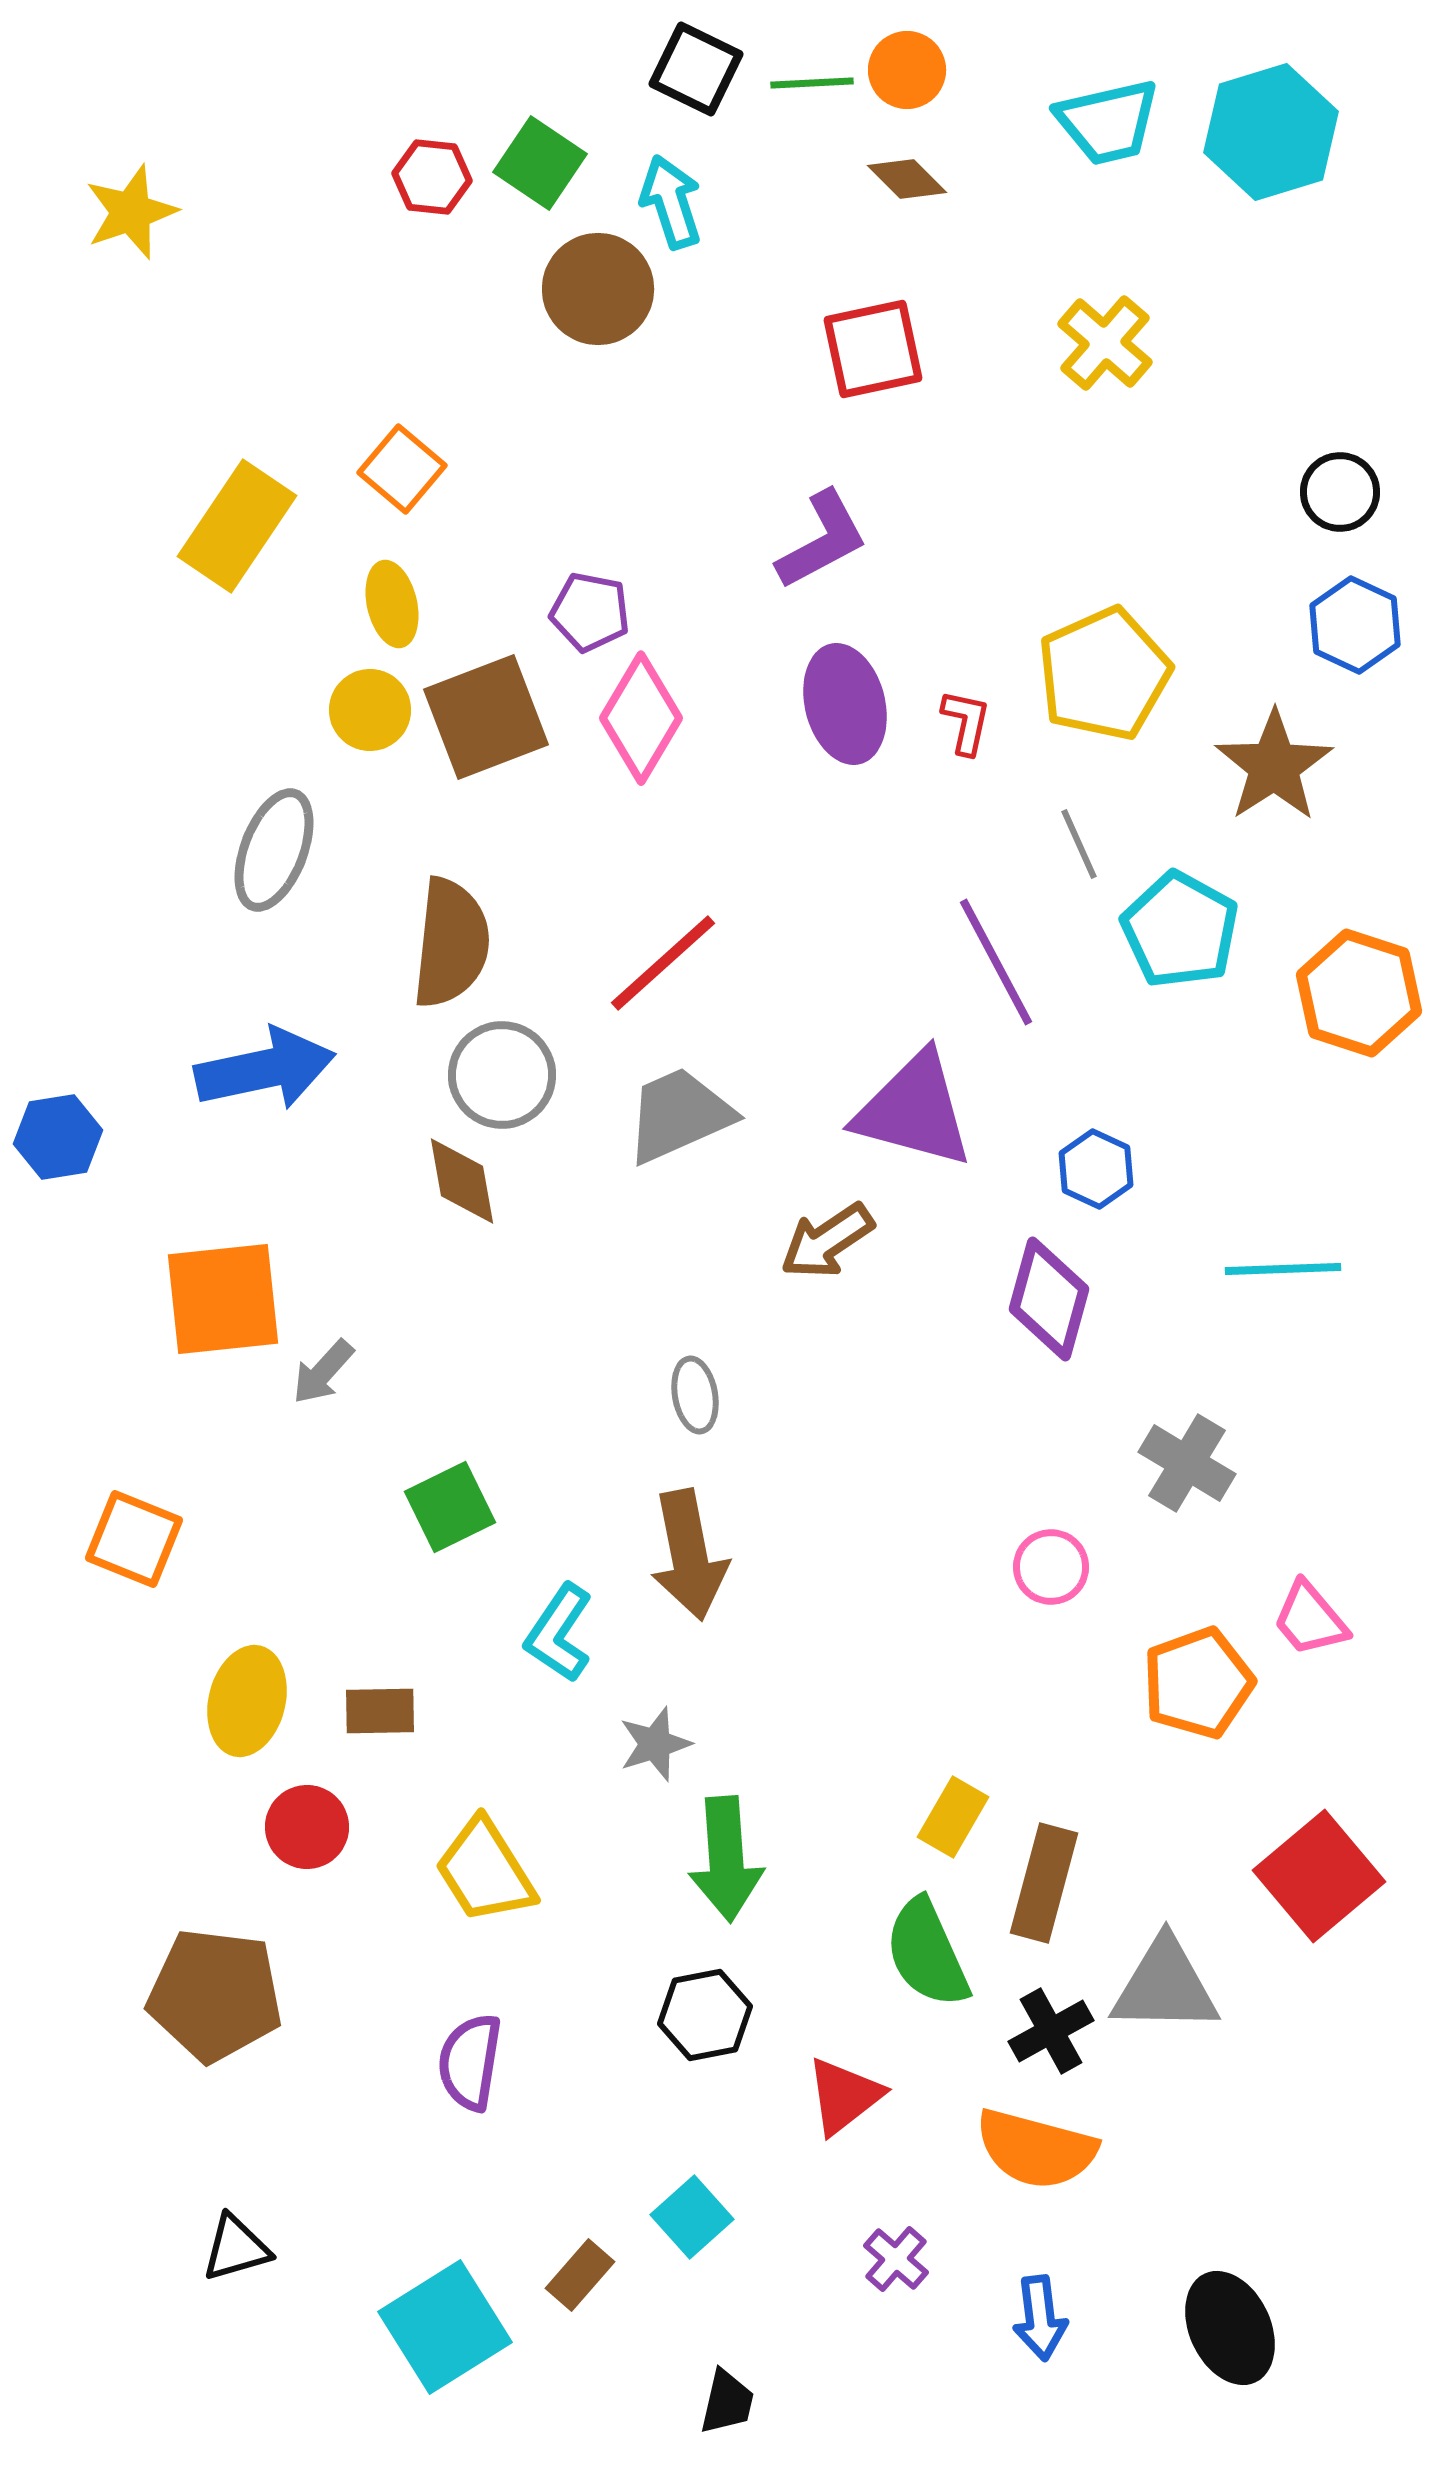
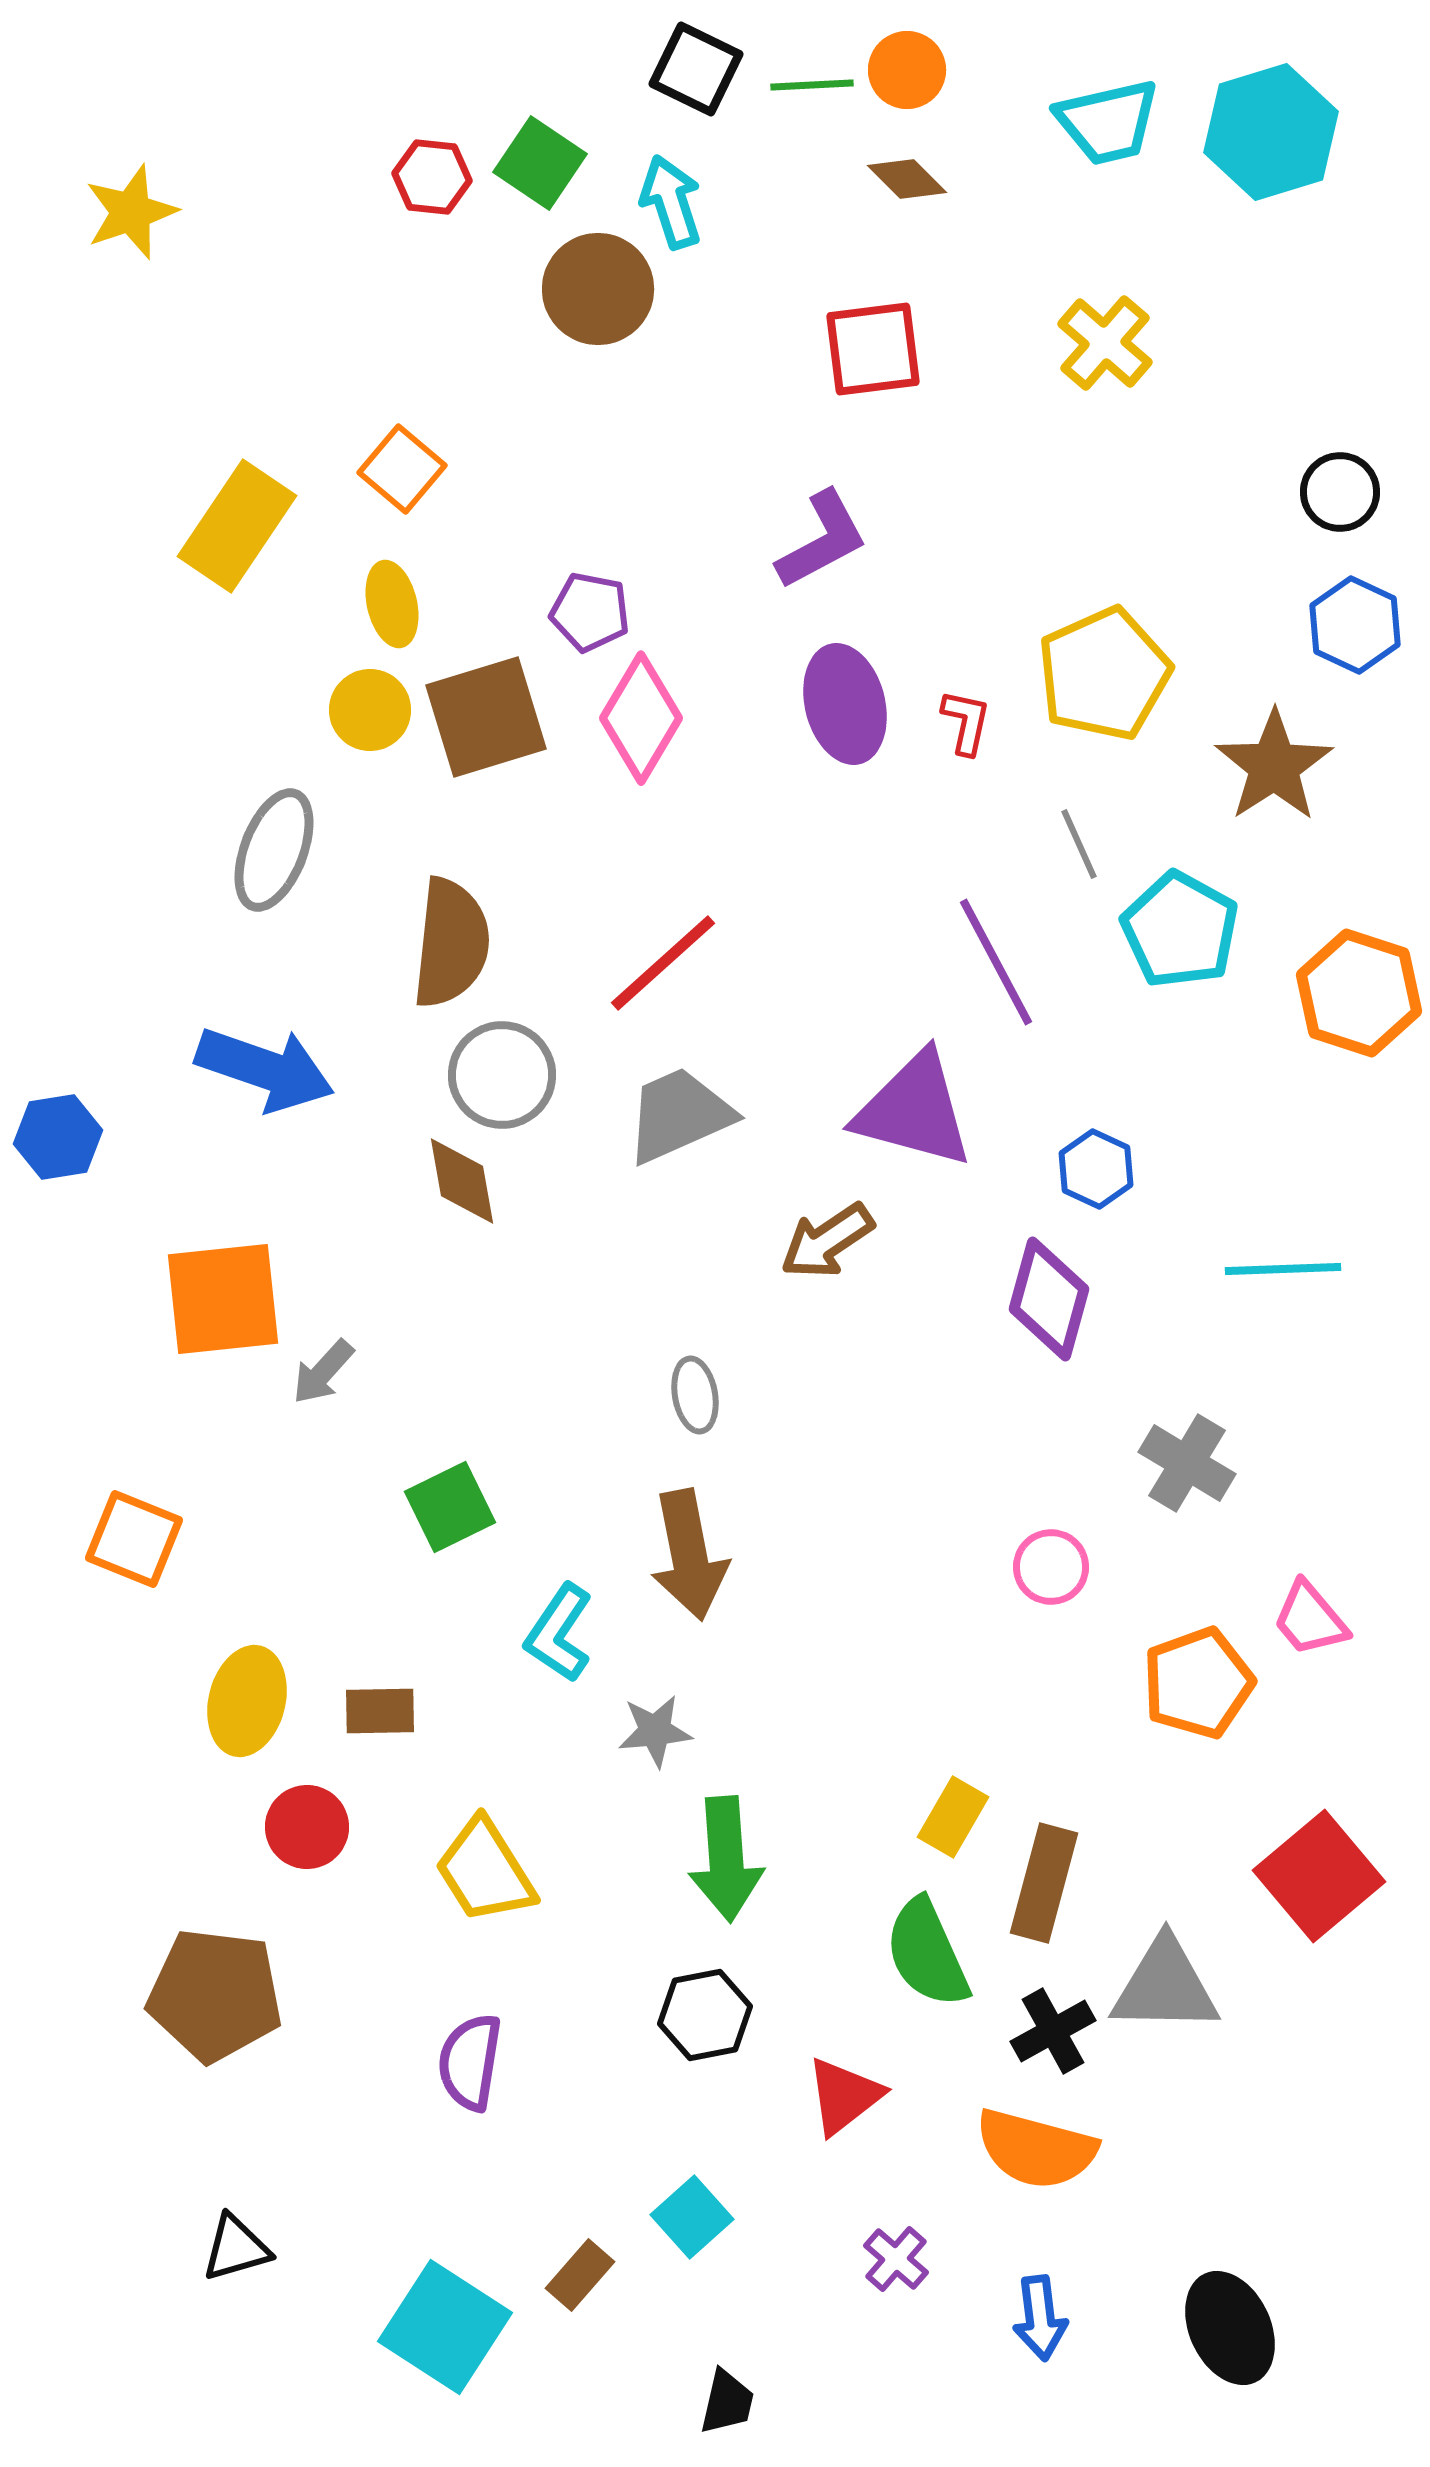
green line at (812, 83): moved 2 px down
red square at (873, 349): rotated 5 degrees clockwise
brown square at (486, 717): rotated 4 degrees clockwise
blue arrow at (265, 1069): rotated 31 degrees clockwise
gray star at (655, 1744): moved 13 px up; rotated 12 degrees clockwise
black cross at (1051, 2031): moved 2 px right
cyan square at (445, 2327): rotated 25 degrees counterclockwise
